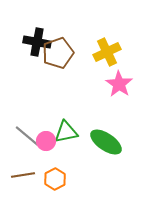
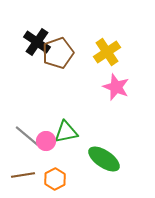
black cross: rotated 24 degrees clockwise
yellow cross: rotated 8 degrees counterclockwise
pink star: moved 3 px left, 3 px down; rotated 12 degrees counterclockwise
green ellipse: moved 2 px left, 17 px down
